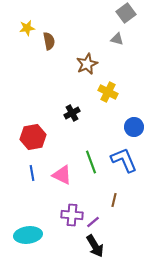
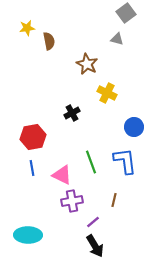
brown star: rotated 20 degrees counterclockwise
yellow cross: moved 1 px left, 1 px down
blue L-shape: moved 1 px right, 1 px down; rotated 16 degrees clockwise
blue line: moved 5 px up
purple cross: moved 14 px up; rotated 15 degrees counterclockwise
cyan ellipse: rotated 8 degrees clockwise
